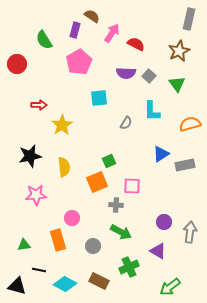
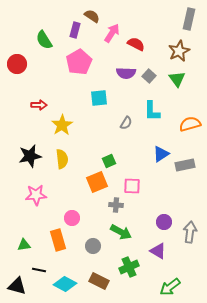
green triangle at (177, 84): moved 5 px up
yellow semicircle at (64, 167): moved 2 px left, 8 px up
